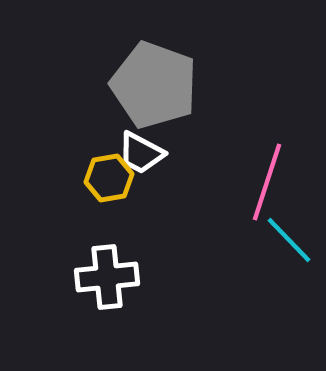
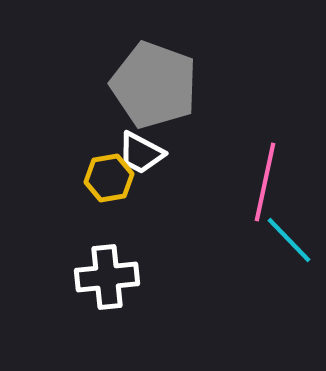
pink line: moved 2 px left; rotated 6 degrees counterclockwise
